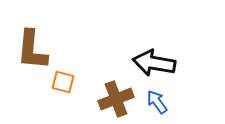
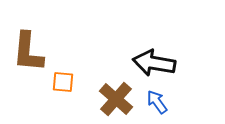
brown L-shape: moved 4 px left, 2 px down
orange square: rotated 10 degrees counterclockwise
brown cross: rotated 28 degrees counterclockwise
